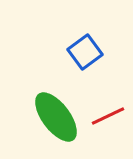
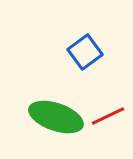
green ellipse: rotated 34 degrees counterclockwise
